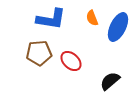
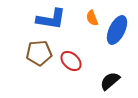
blue ellipse: moved 1 px left, 3 px down
